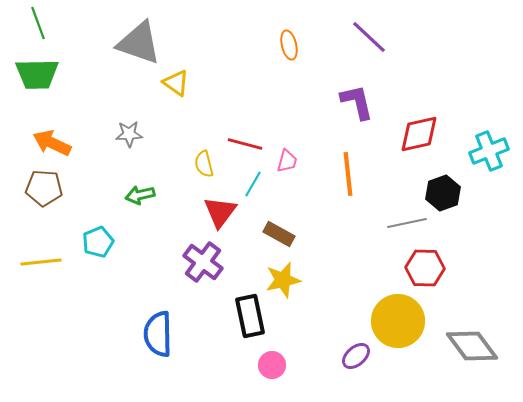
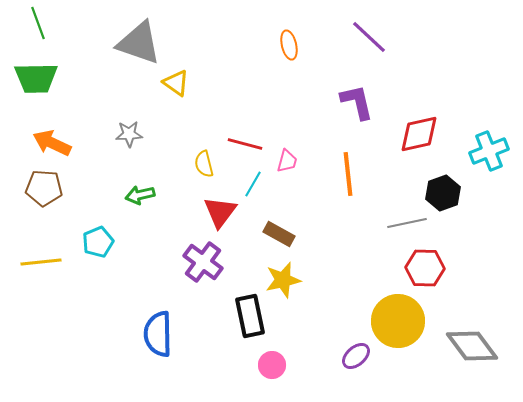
green trapezoid: moved 1 px left, 4 px down
